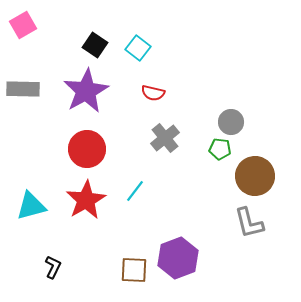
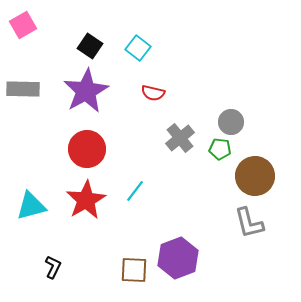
black square: moved 5 px left, 1 px down
gray cross: moved 15 px right
